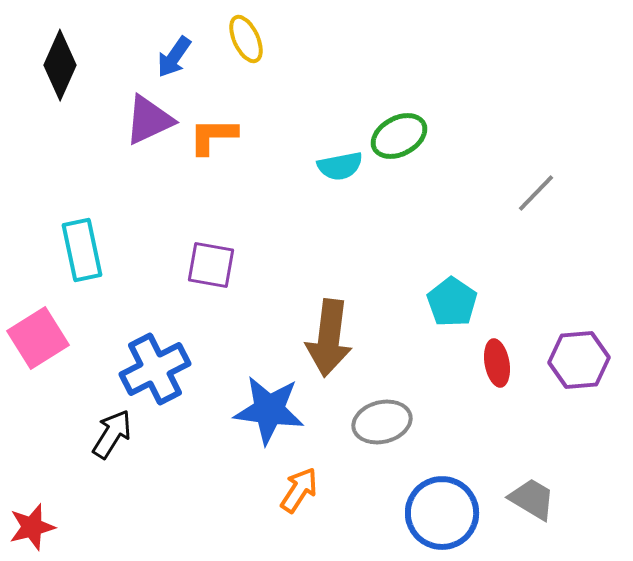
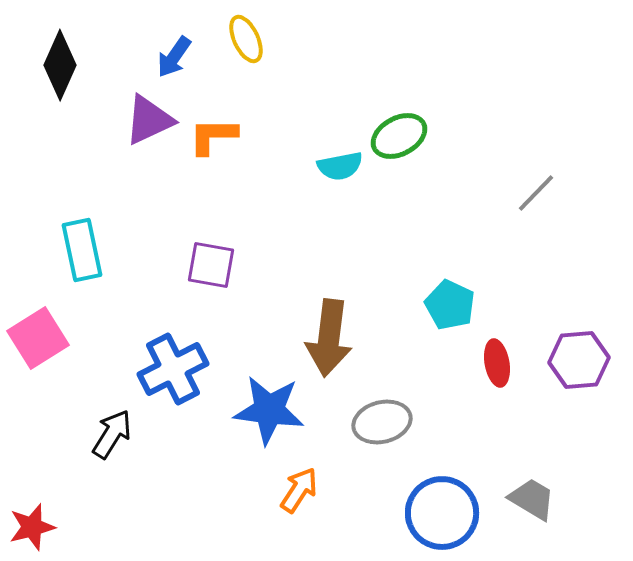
cyan pentagon: moved 2 px left, 3 px down; rotated 9 degrees counterclockwise
blue cross: moved 18 px right
